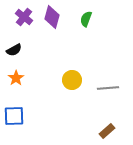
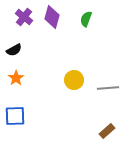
yellow circle: moved 2 px right
blue square: moved 1 px right
